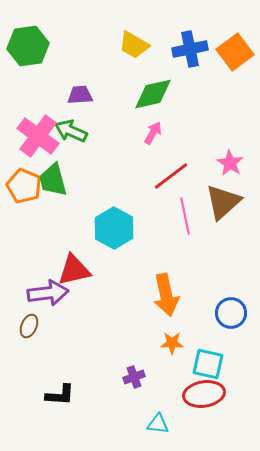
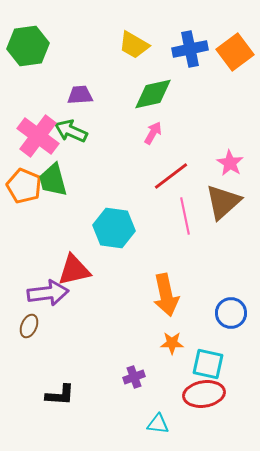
cyan hexagon: rotated 21 degrees counterclockwise
